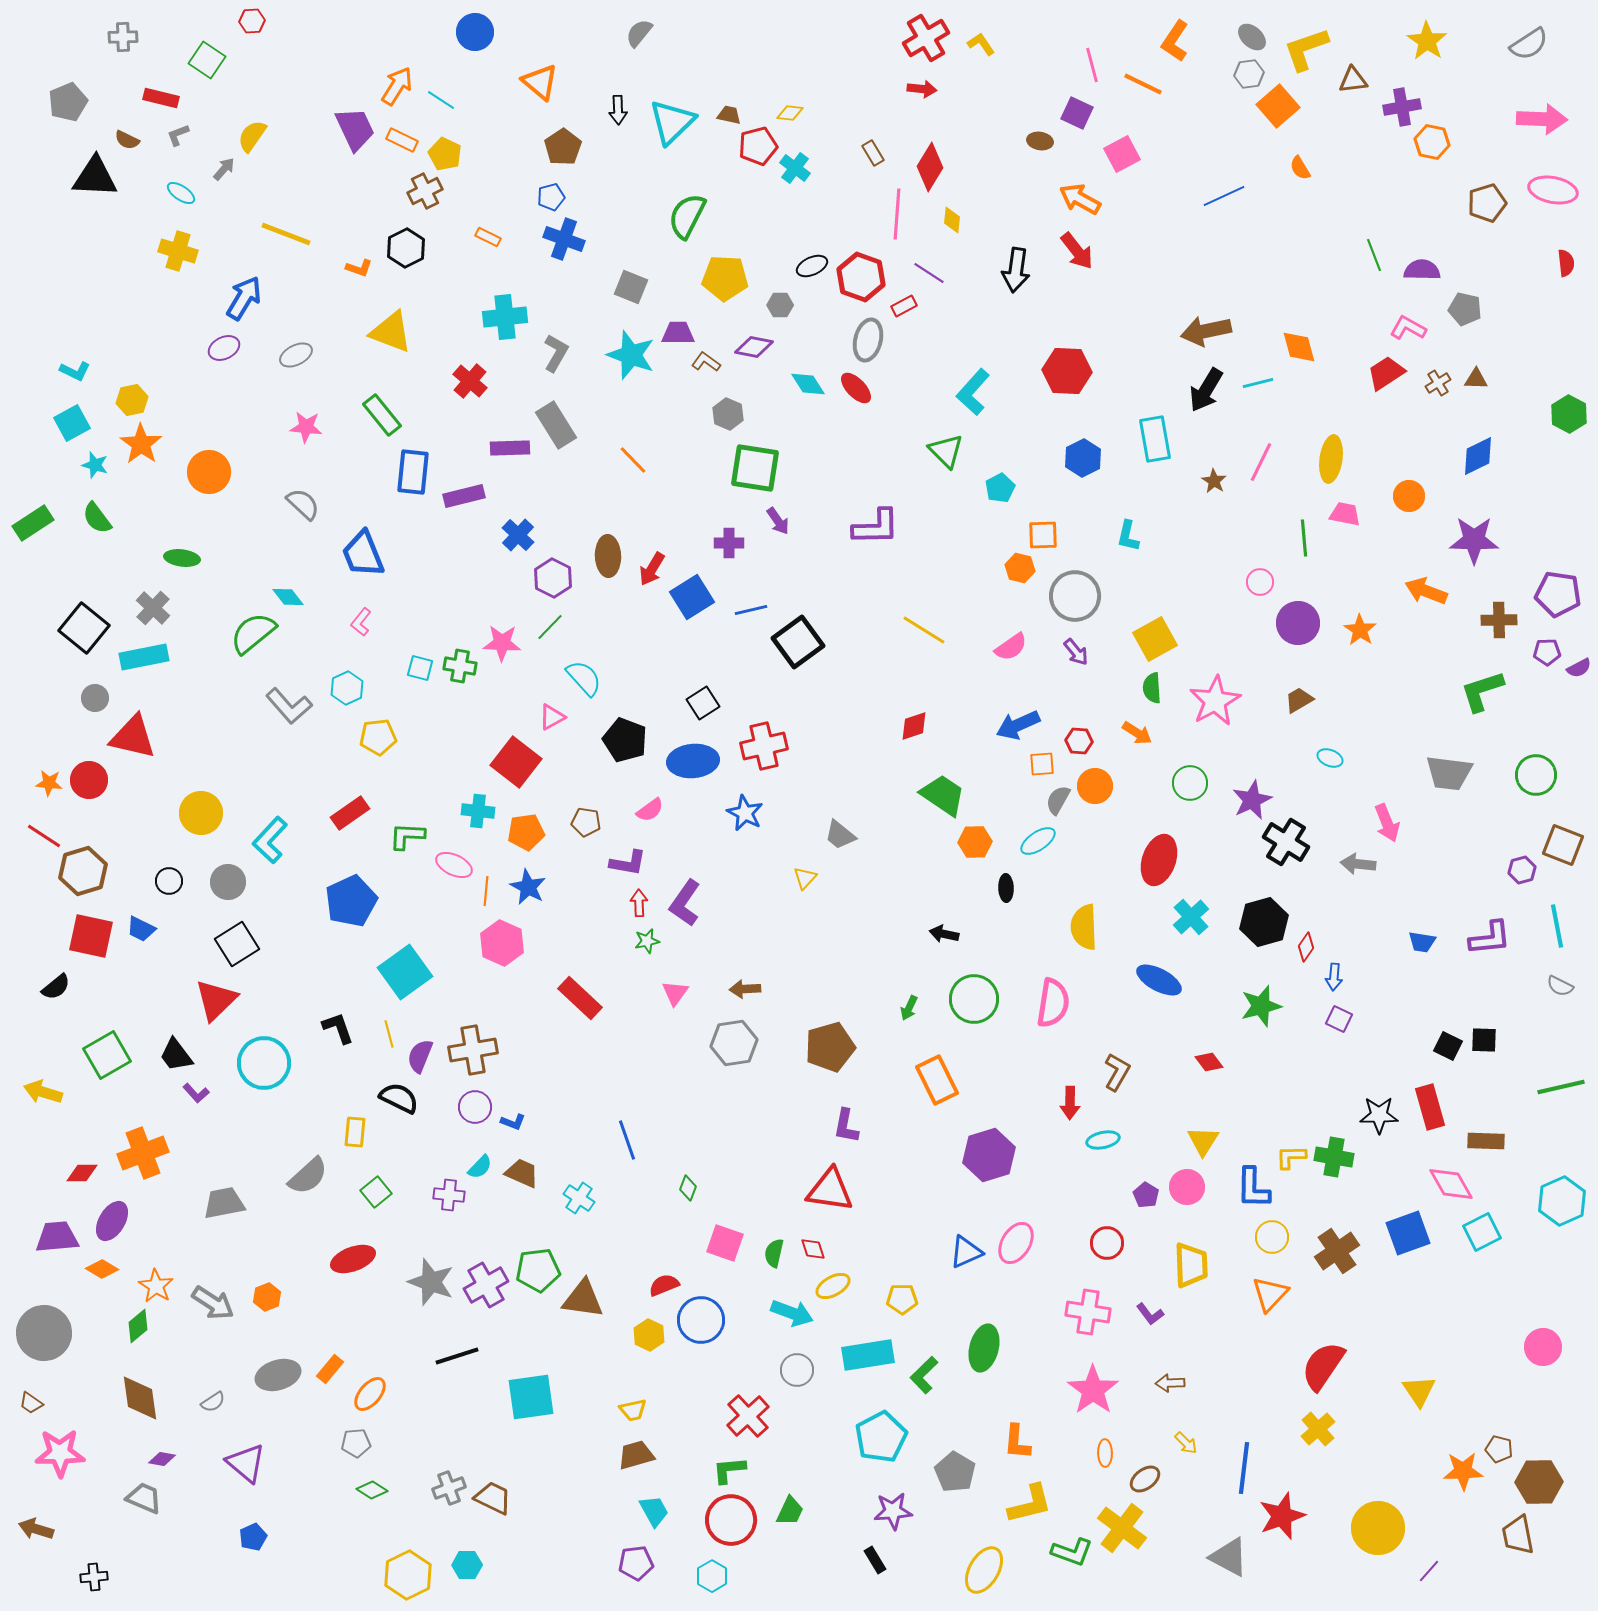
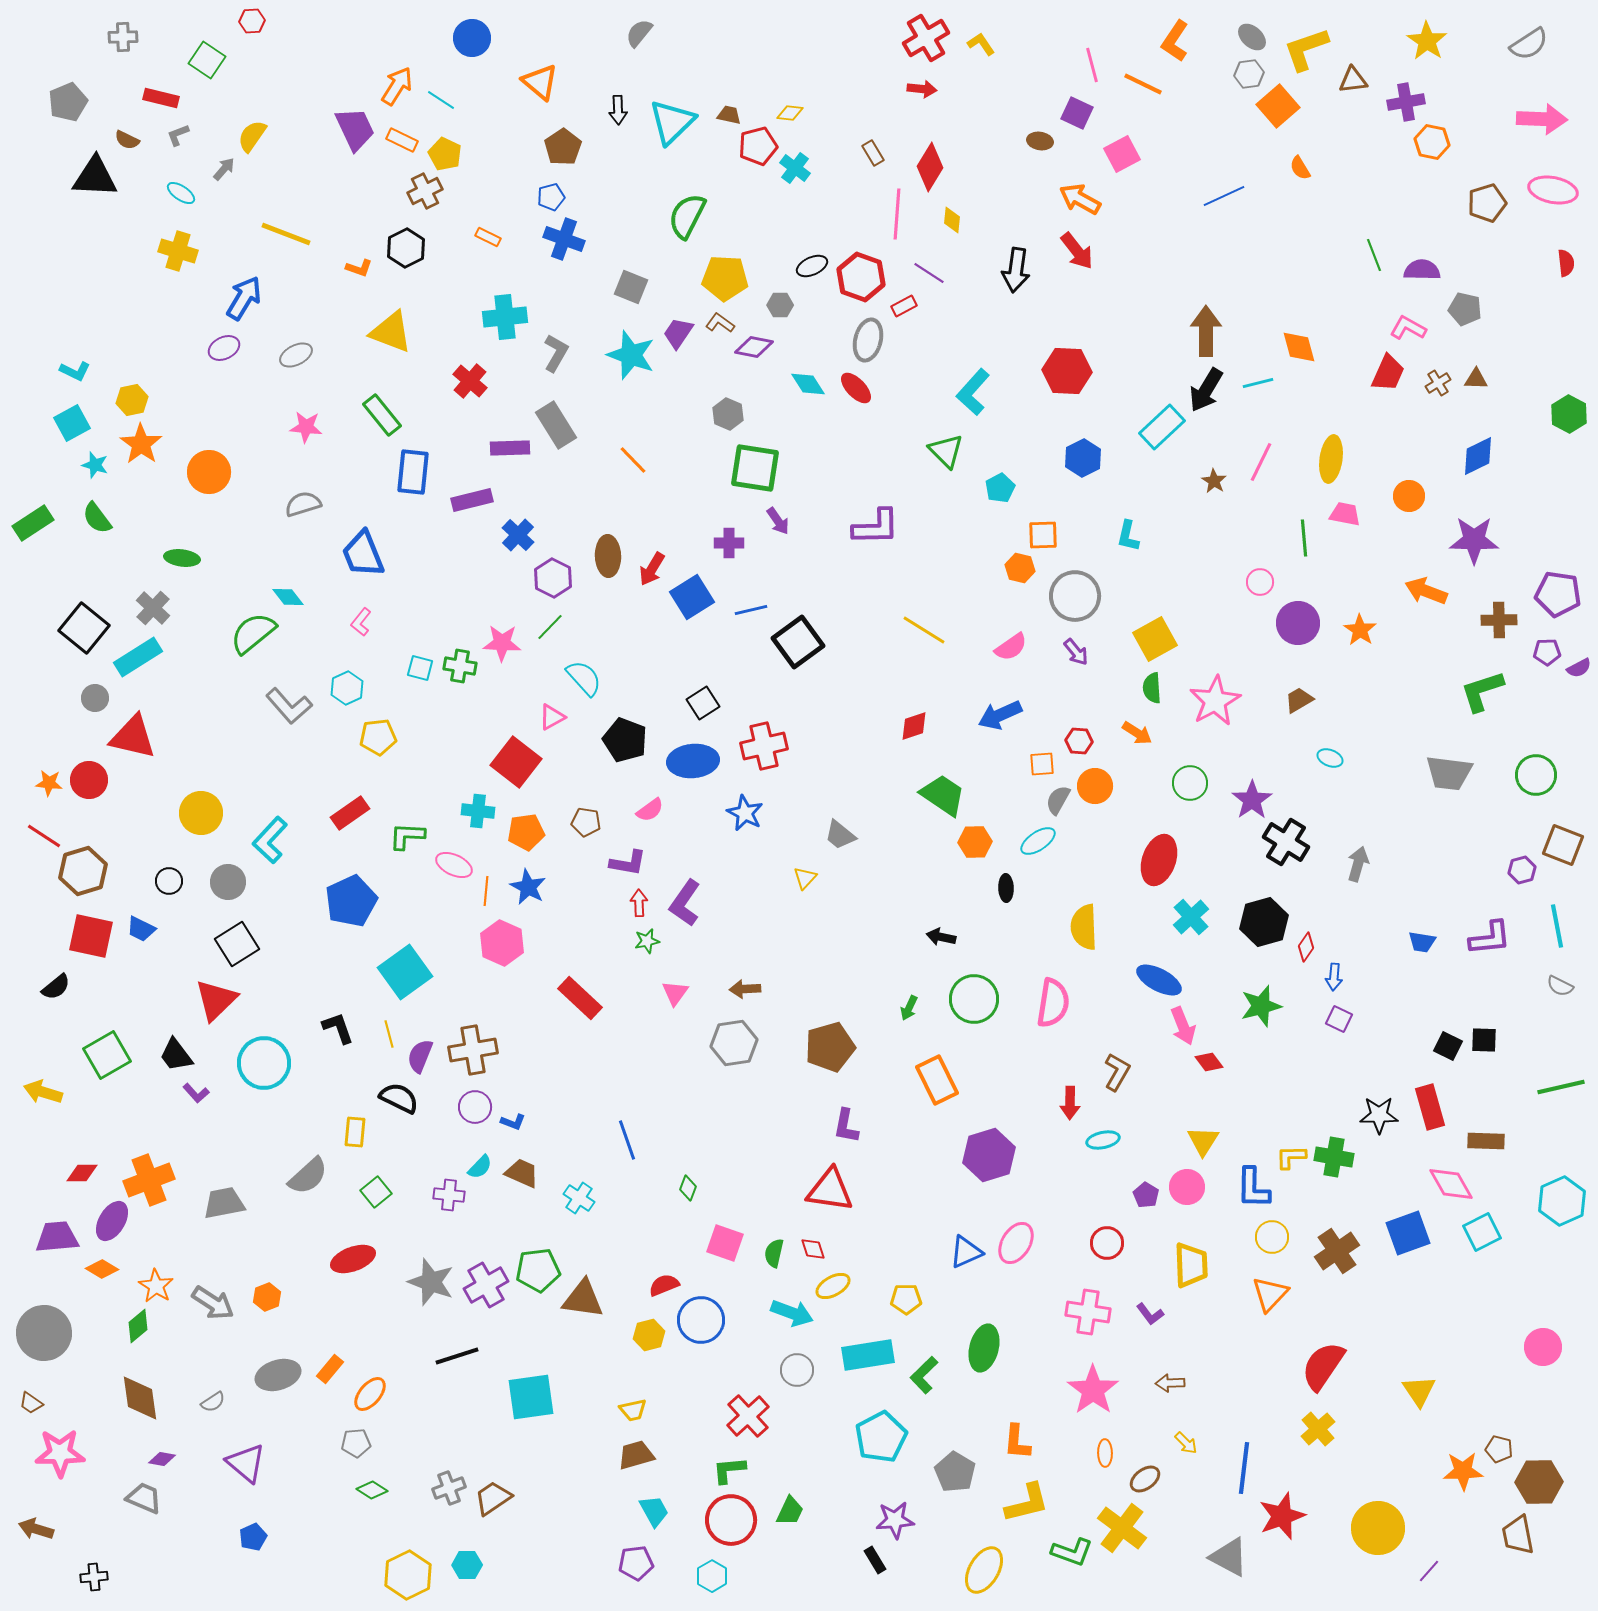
blue circle at (475, 32): moved 3 px left, 6 px down
purple cross at (1402, 107): moved 4 px right, 5 px up
brown arrow at (1206, 331): rotated 102 degrees clockwise
purple trapezoid at (678, 333): rotated 56 degrees counterclockwise
brown L-shape at (706, 362): moved 14 px right, 39 px up
red trapezoid at (1386, 373): moved 2 px right; rotated 147 degrees clockwise
cyan rectangle at (1155, 439): moved 7 px right, 12 px up; rotated 57 degrees clockwise
purple rectangle at (464, 496): moved 8 px right, 4 px down
gray semicircle at (303, 504): rotated 60 degrees counterclockwise
cyan rectangle at (144, 657): moved 6 px left; rotated 21 degrees counterclockwise
blue arrow at (1018, 725): moved 18 px left, 10 px up
purple star at (1252, 800): rotated 9 degrees counterclockwise
pink arrow at (1387, 823): moved 204 px left, 203 px down
gray arrow at (1358, 864): rotated 100 degrees clockwise
black arrow at (944, 934): moved 3 px left, 3 px down
orange cross at (143, 1153): moved 6 px right, 27 px down
yellow pentagon at (902, 1299): moved 4 px right
yellow hexagon at (649, 1335): rotated 20 degrees clockwise
brown trapezoid at (493, 1498): rotated 60 degrees counterclockwise
yellow L-shape at (1030, 1504): moved 3 px left, 1 px up
purple star at (893, 1511): moved 2 px right, 9 px down
